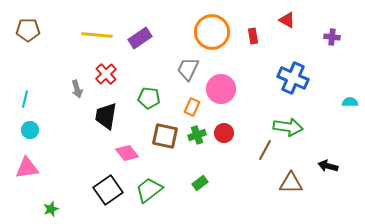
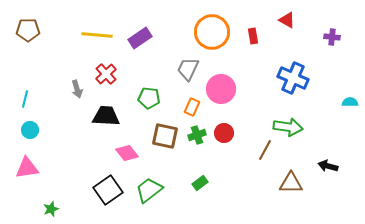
black trapezoid: rotated 84 degrees clockwise
